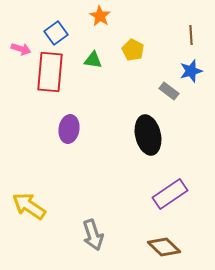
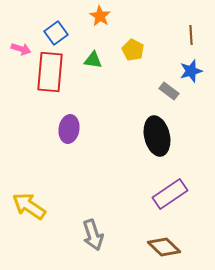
black ellipse: moved 9 px right, 1 px down
